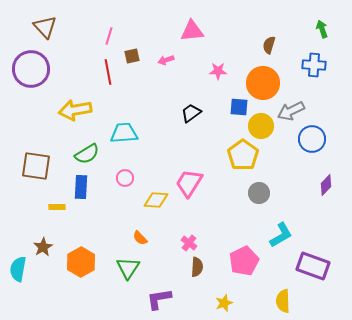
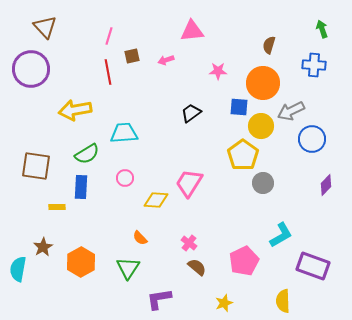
gray circle at (259, 193): moved 4 px right, 10 px up
brown semicircle at (197, 267): rotated 54 degrees counterclockwise
